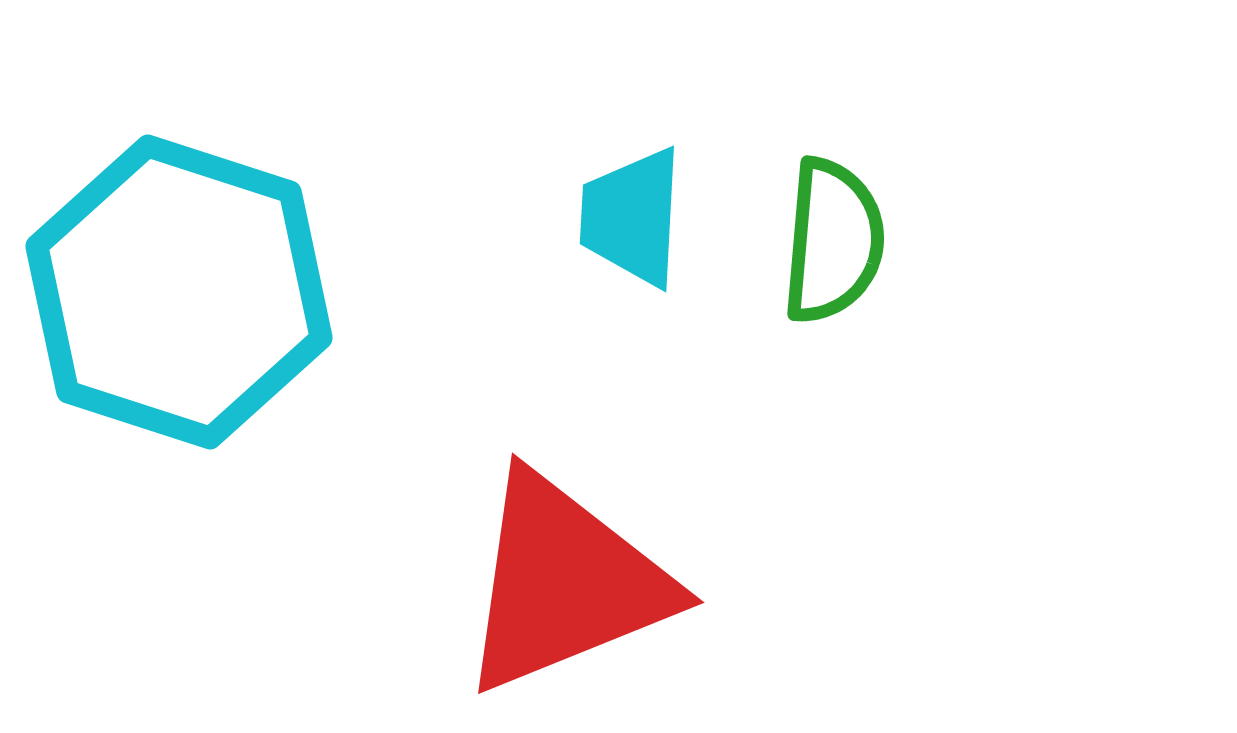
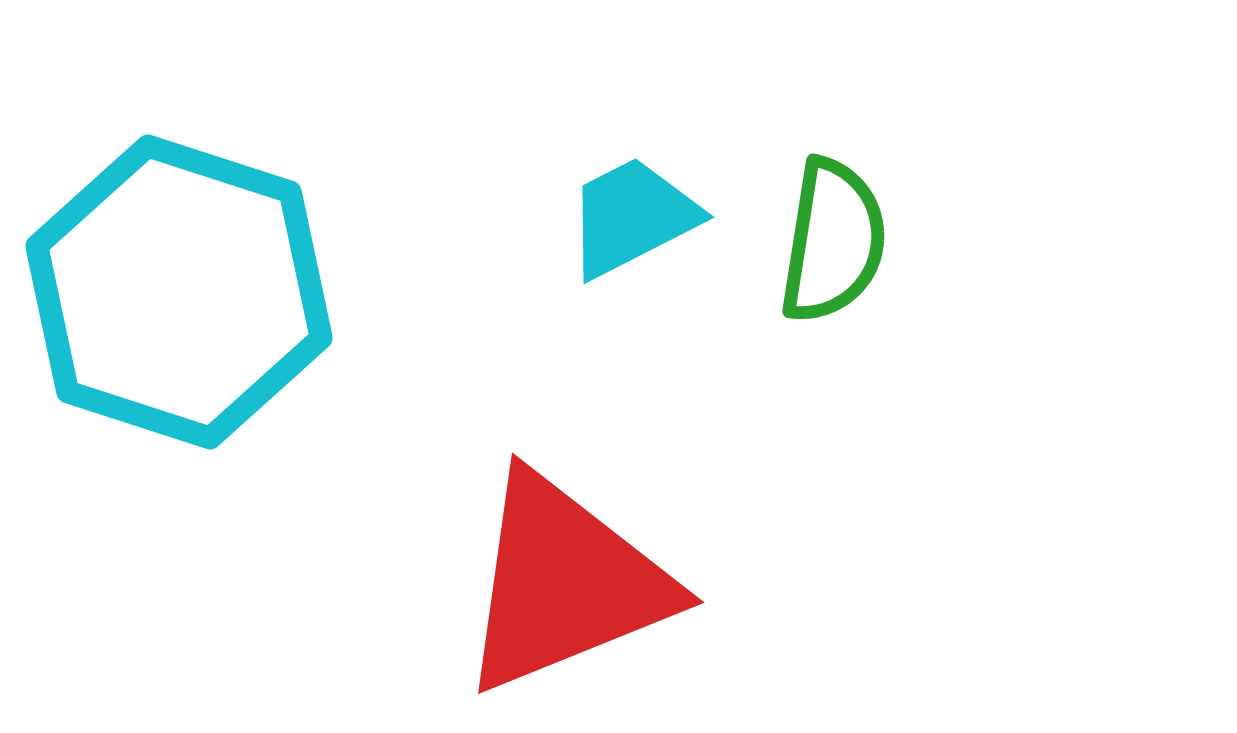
cyan trapezoid: rotated 60 degrees clockwise
green semicircle: rotated 4 degrees clockwise
